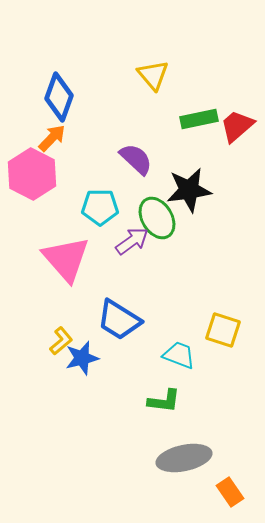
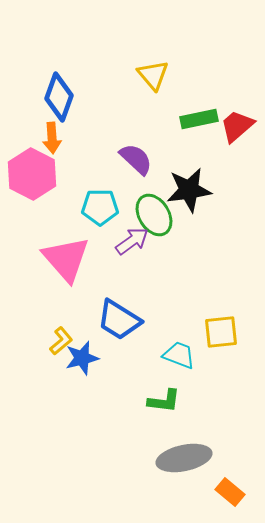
orange arrow: rotated 132 degrees clockwise
green ellipse: moved 3 px left, 3 px up
yellow square: moved 2 px left, 2 px down; rotated 24 degrees counterclockwise
orange rectangle: rotated 16 degrees counterclockwise
